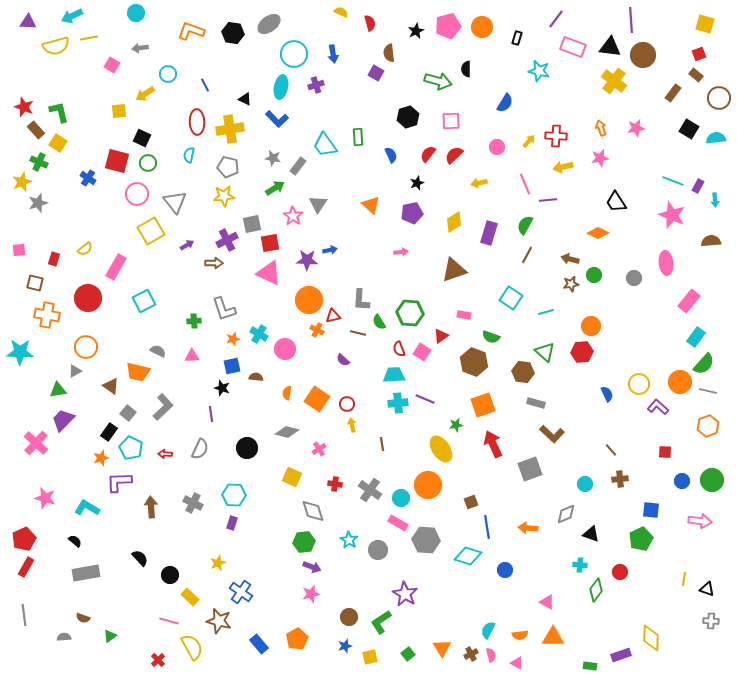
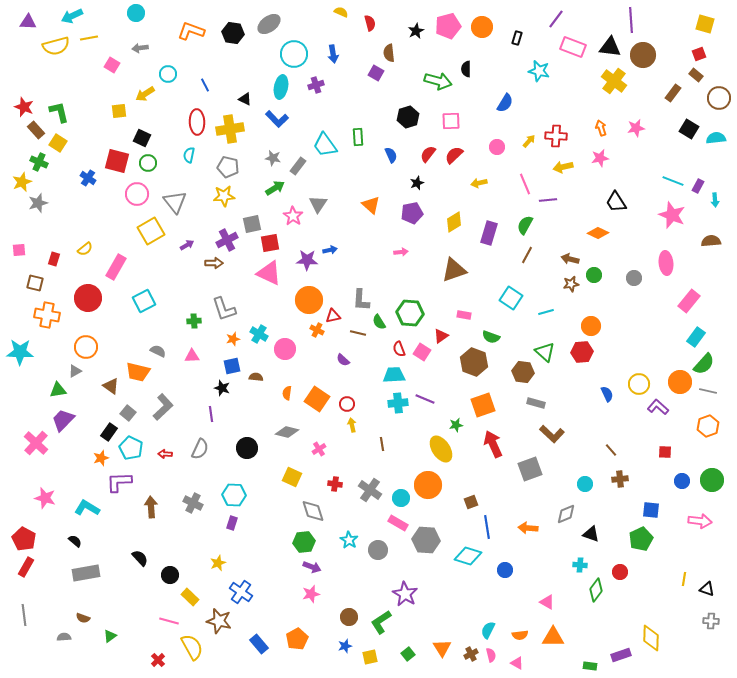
red pentagon at (24, 539): rotated 20 degrees counterclockwise
